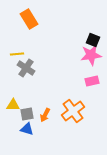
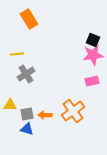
pink star: moved 2 px right
gray cross: moved 6 px down; rotated 24 degrees clockwise
yellow triangle: moved 3 px left
orange arrow: rotated 64 degrees clockwise
